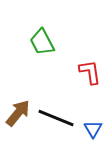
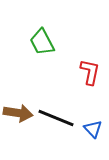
red L-shape: rotated 20 degrees clockwise
brown arrow: rotated 60 degrees clockwise
blue triangle: rotated 12 degrees counterclockwise
